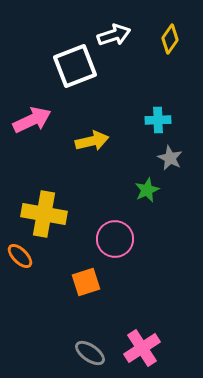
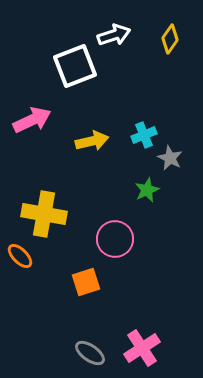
cyan cross: moved 14 px left, 15 px down; rotated 20 degrees counterclockwise
